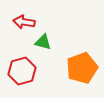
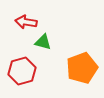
red arrow: moved 2 px right
